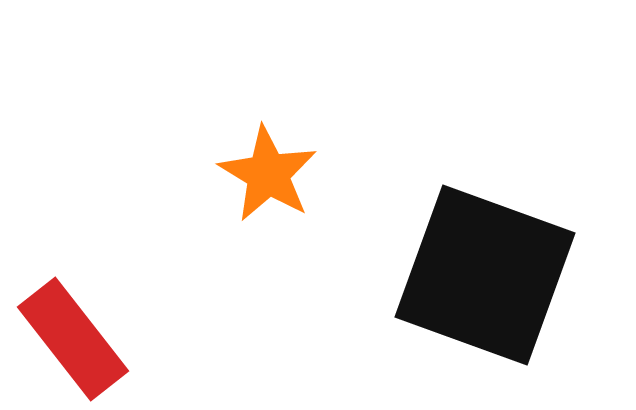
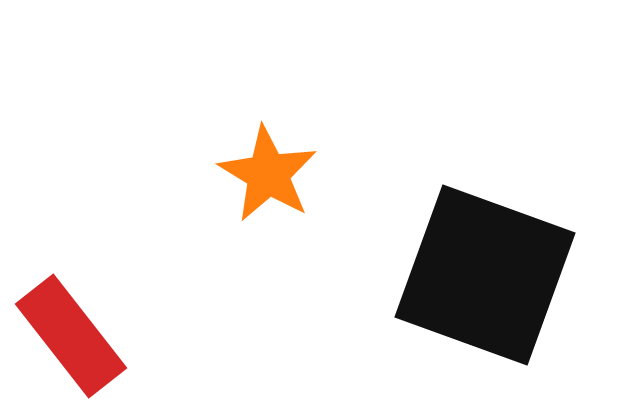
red rectangle: moved 2 px left, 3 px up
